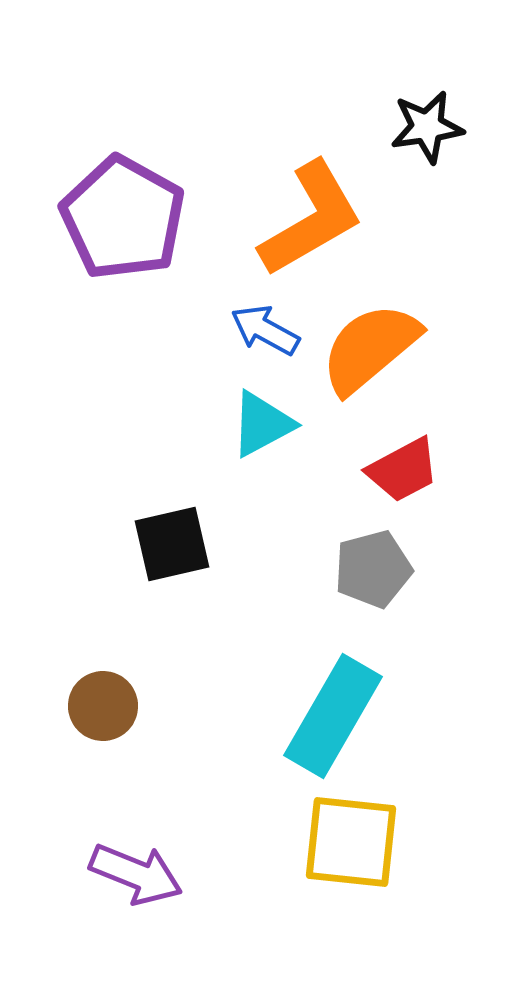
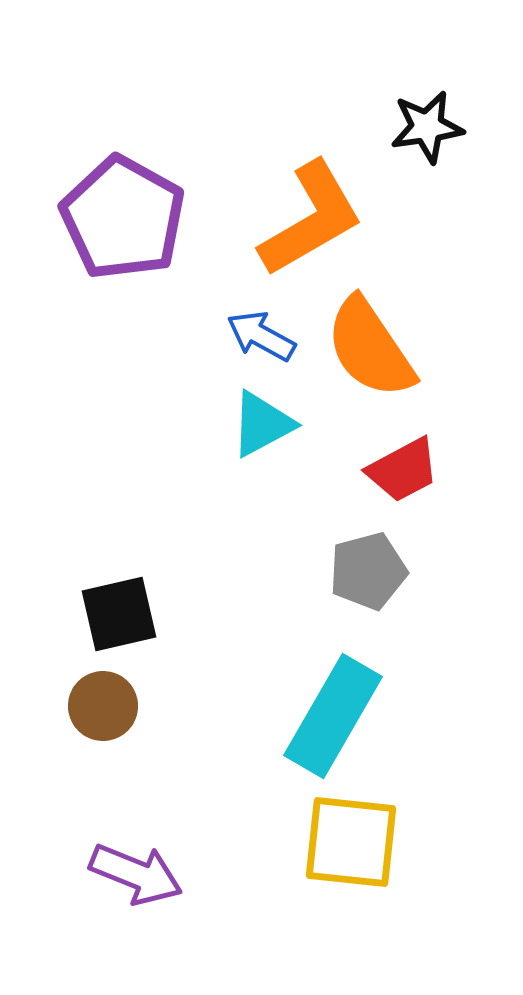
blue arrow: moved 4 px left, 6 px down
orange semicircle: rotated 84 degrees counterclockwise
black square: moved 53 px left, 70 px down
gray pentagon: moved 5 px left, 2 px down
